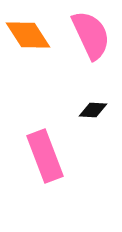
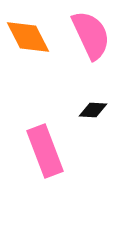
orange diamond: moved 2 px down; rotated 6 degrees clockwise
pink rectangle: moved 5 px up
